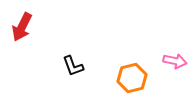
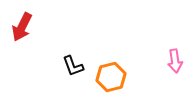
pink arrow: rotated 70 degrees clockwise
orange hexagon: moved 21 px left, 1 px up
